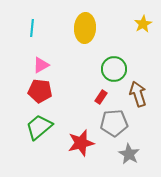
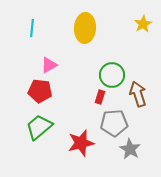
pink triangle: moved 8 px right
green circle: moved 2 px left, 6 px down
red rectangle: moved 1 px left; rotated 16 degrees counterclockwise
gray star: moved 1 px right, 5 px up
